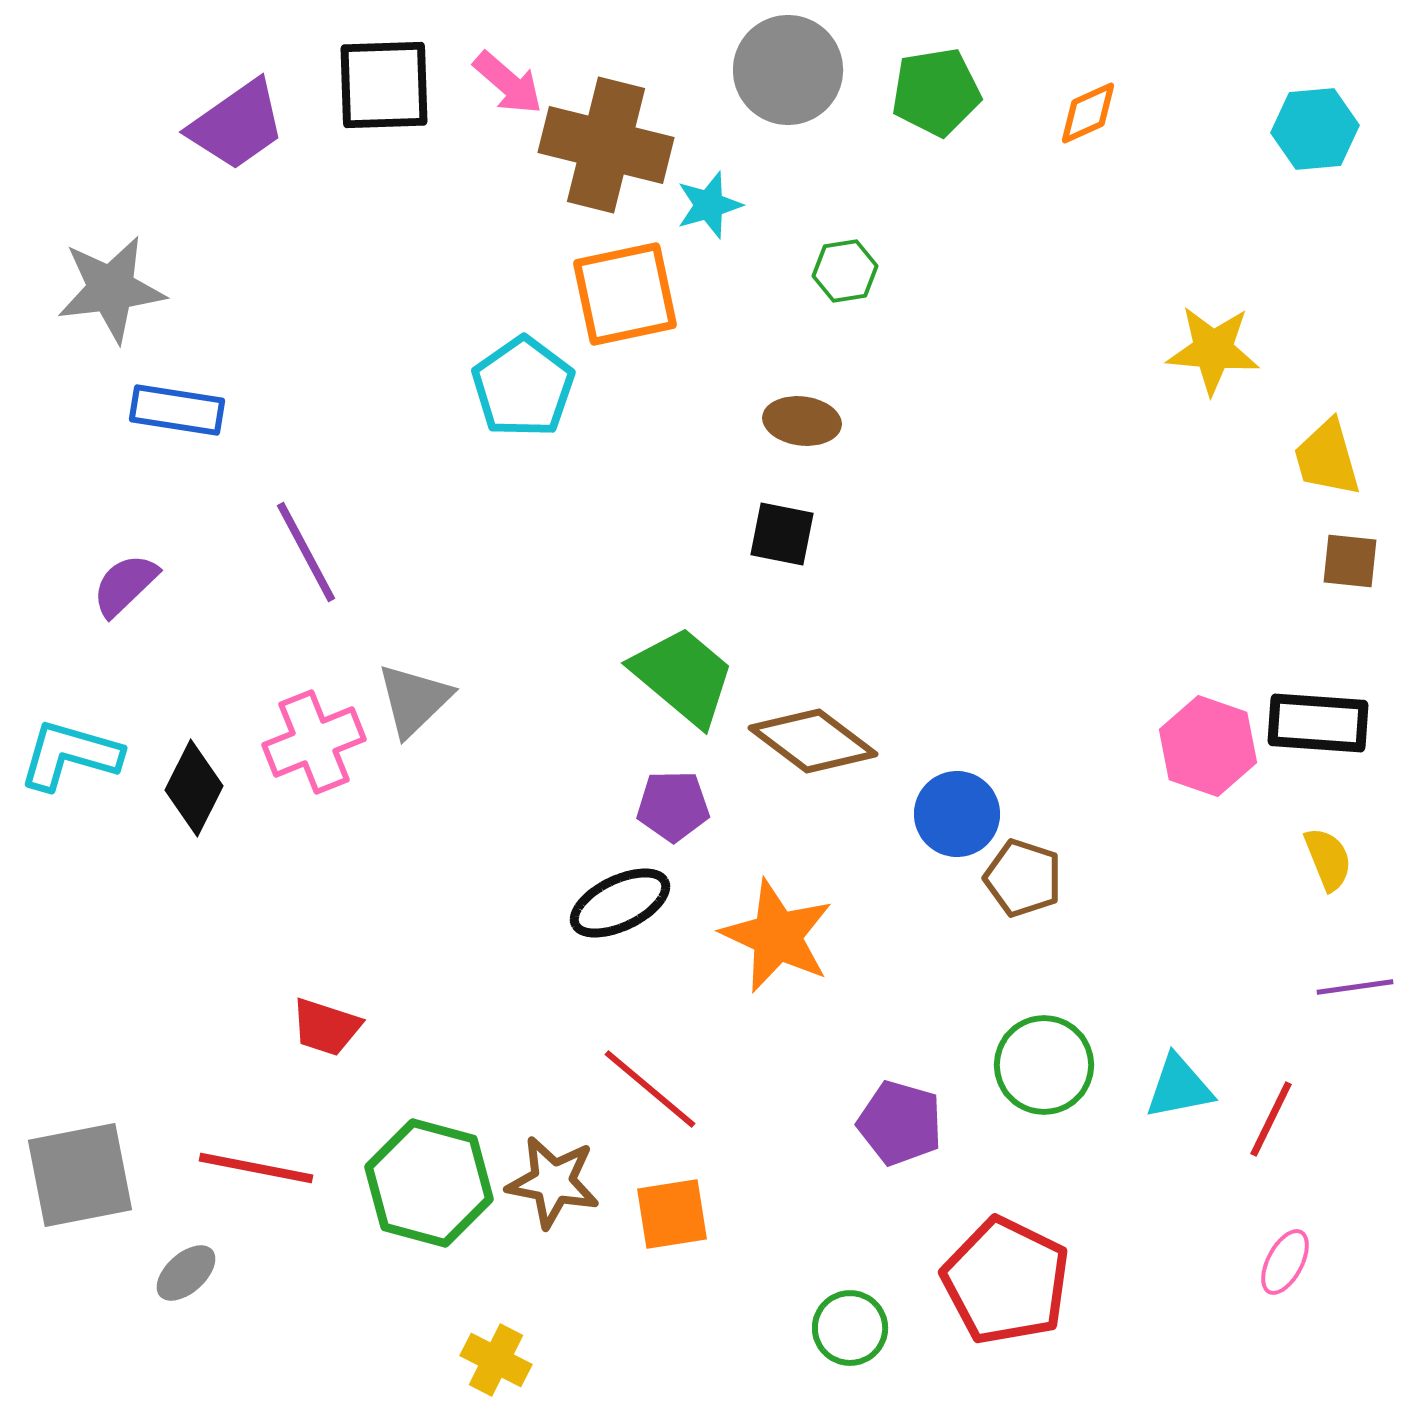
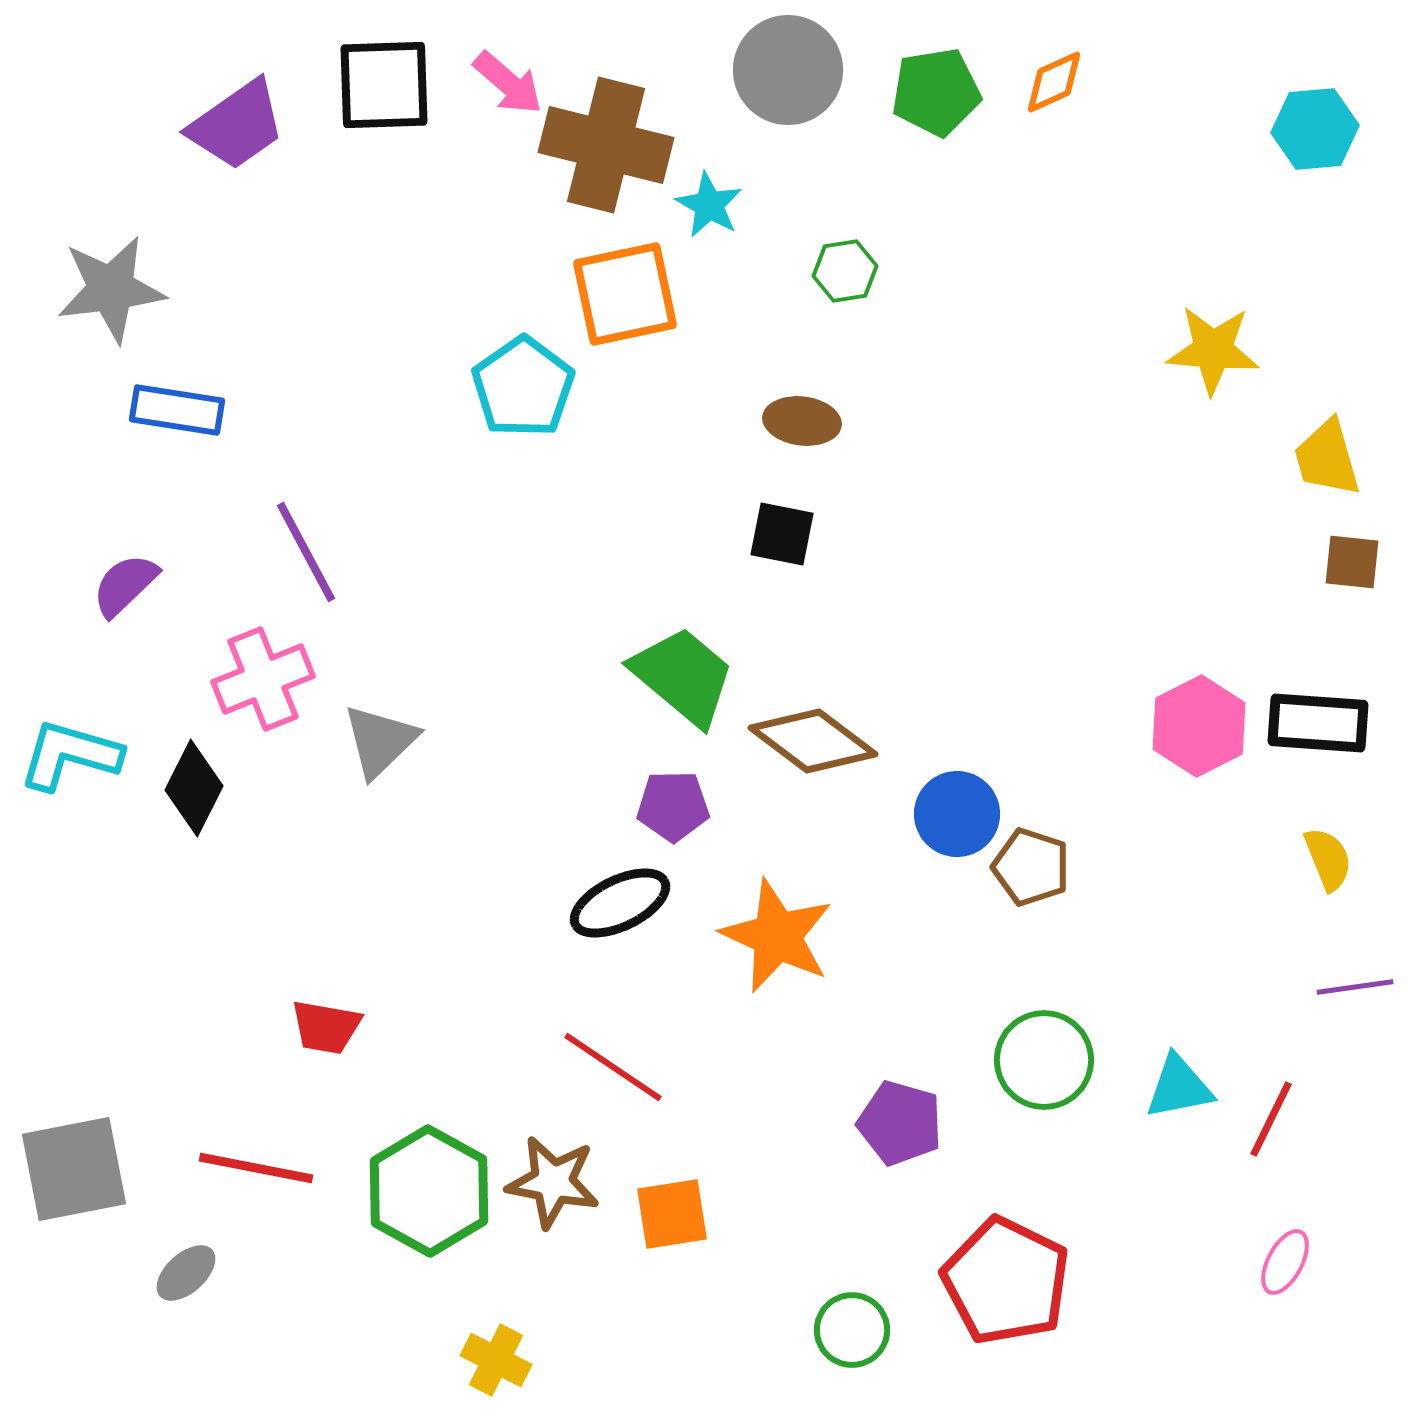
orange diamond at (1088, 113): moved 34 px left, 31 px up
cyan star at (709, 205): rotated 26 degrees counterclockwise
brown square at (1350, 561): moved 2 px right, 1 px down
gray triangle at (414, 700): moved 34 px left, 41 px down
pink cross at (314, 742): moved 51 px left, 63 px up
pink hexagon at (1208, 746): moved 9 px left, 20 px up; rotated 14 degrees clockwise
brown pentagon at (1023, 878): moved 8 px right, 11 px up
red trapezoid at (326, 1027): rotated 8 degrees counterclockwise
green circle at (1044, 1065): moved 5 px up
red line at (650, 1089): moved 37 px left, 22 px up; rotated 6 degrees counterclockwise
gray square at (80, 1175): moved 6 px left, 6 px up
green hexagon at (429, 1183): moved 8 px down; rotated 14 degrees clockwise
green circle at (850, 1328): moved 2 px right, 2 px down
